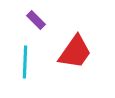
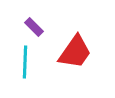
purple rectangle: moved 2 px left, 7 px down
